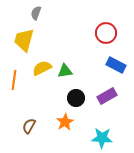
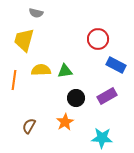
gray semicircle: rotated 96 degrees counterclockwise
red circle: moved 8 px left, 6 px down
yellow semicircle: moved 1 px left, 2 px down; rotated 24 degrees clockwise
